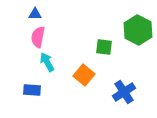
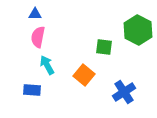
cyan arrow: moved 3 px down
